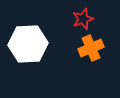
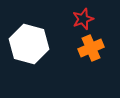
white hexagon: moved 1 px right; rotated 18 degrees clockwise
